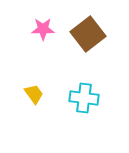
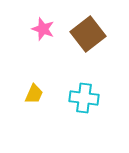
pink star: rotated 20 degrees clockwise
yellow trapezoid: rotated 60 degrees clockwise
